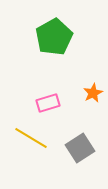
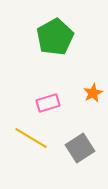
green pentagon: moved 1 px right
